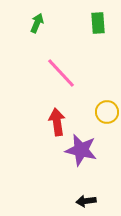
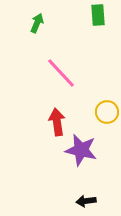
green rectangle: moved 8 px up
